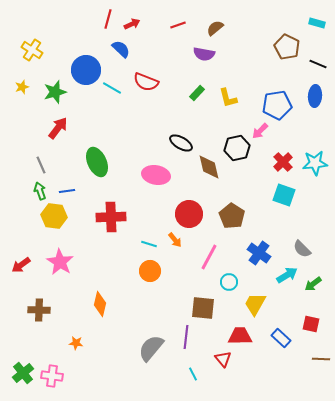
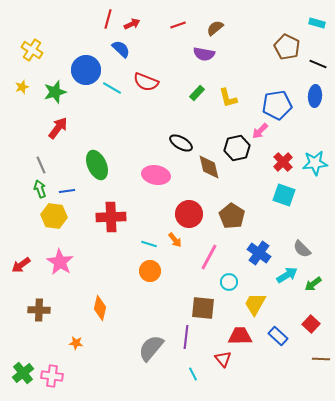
green ellipse at (97, 162): moved 3 px down
green arrow at (40, 191): moved 2 px up
orange diamond at (100, 304): moved 4 px down
red square at (311, 324): rotated 30 degrees clockwise
blue rectangle at (281, 338): moved 3 px left, 2 px up
